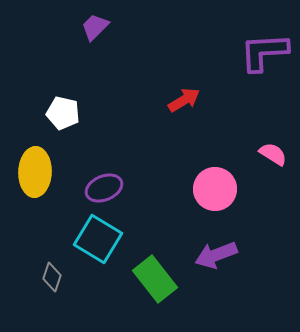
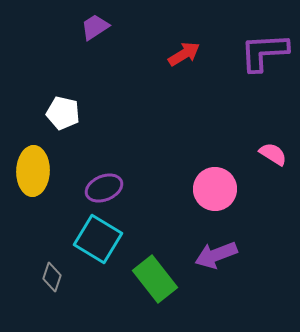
purple trapezoid: rotated 12 degrees clockwise
red arrow: moved 46 px up
yellow ellipse: moved 2 px left, 1 px up
